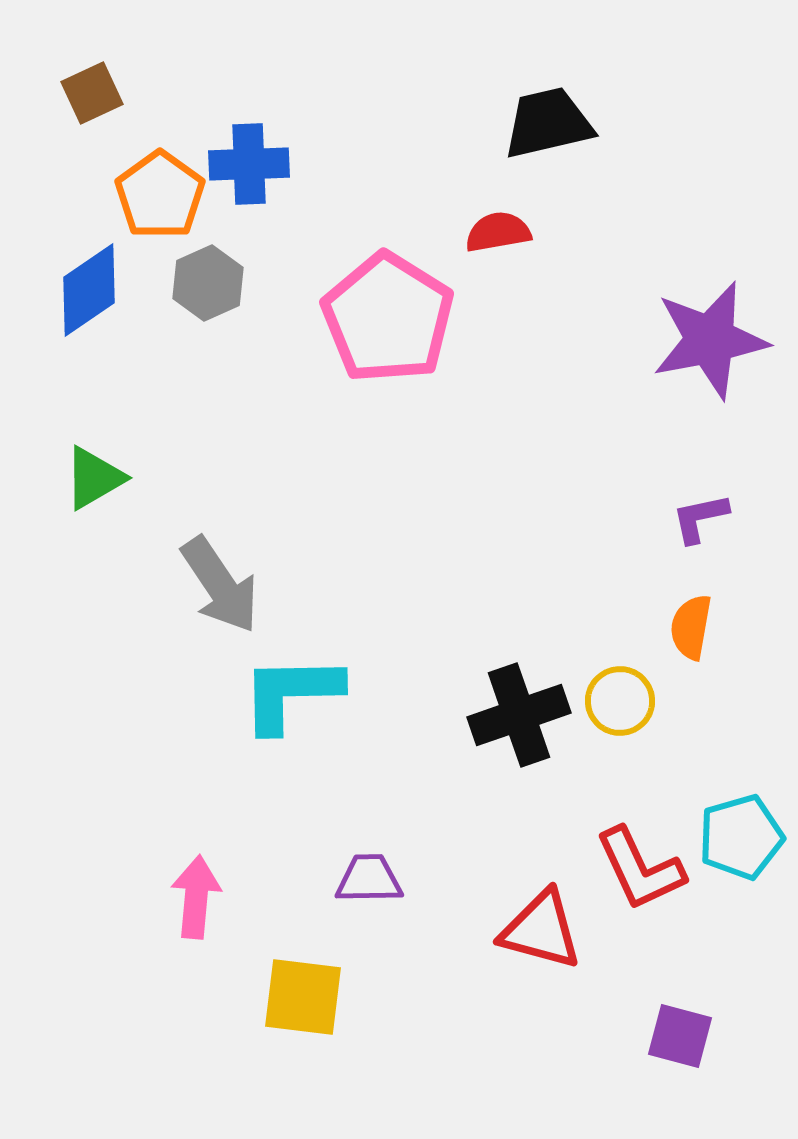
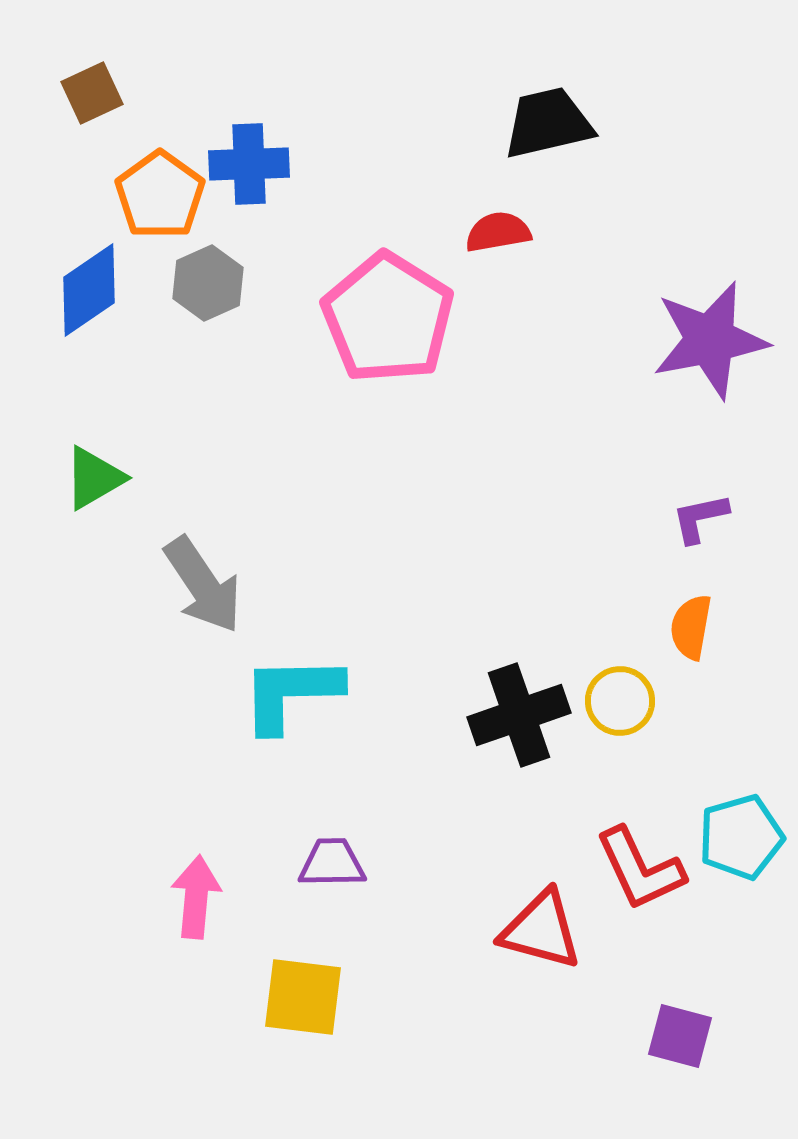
gray arrow: moved 17 px left
purple trapezoid: moved 37 px left, 16 px up
